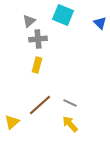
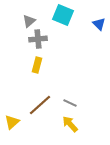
blue triangle: moved 1 px left, 1 px down
